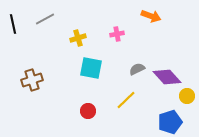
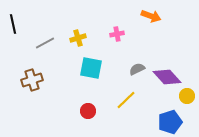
gray line: moved 24 px down
